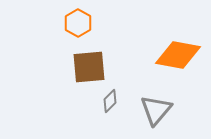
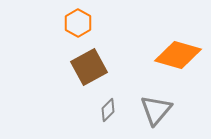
orange diamond: rotated 6 degrees clockwise
brown square: rotated 24 degrees counterclockwise
gray diamond: moved 2 px left, 9 px down
